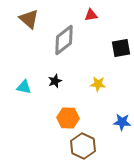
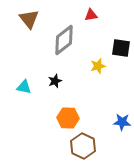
brown triangle: rotated 10 degrees clockwise
black square: rotated 18 degrees clockwise
yellow star: moved 18 px up; rotated 21 degrees counterclockwise
